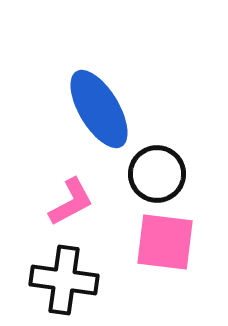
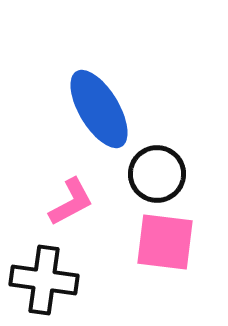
black cross: moved 20 px left
